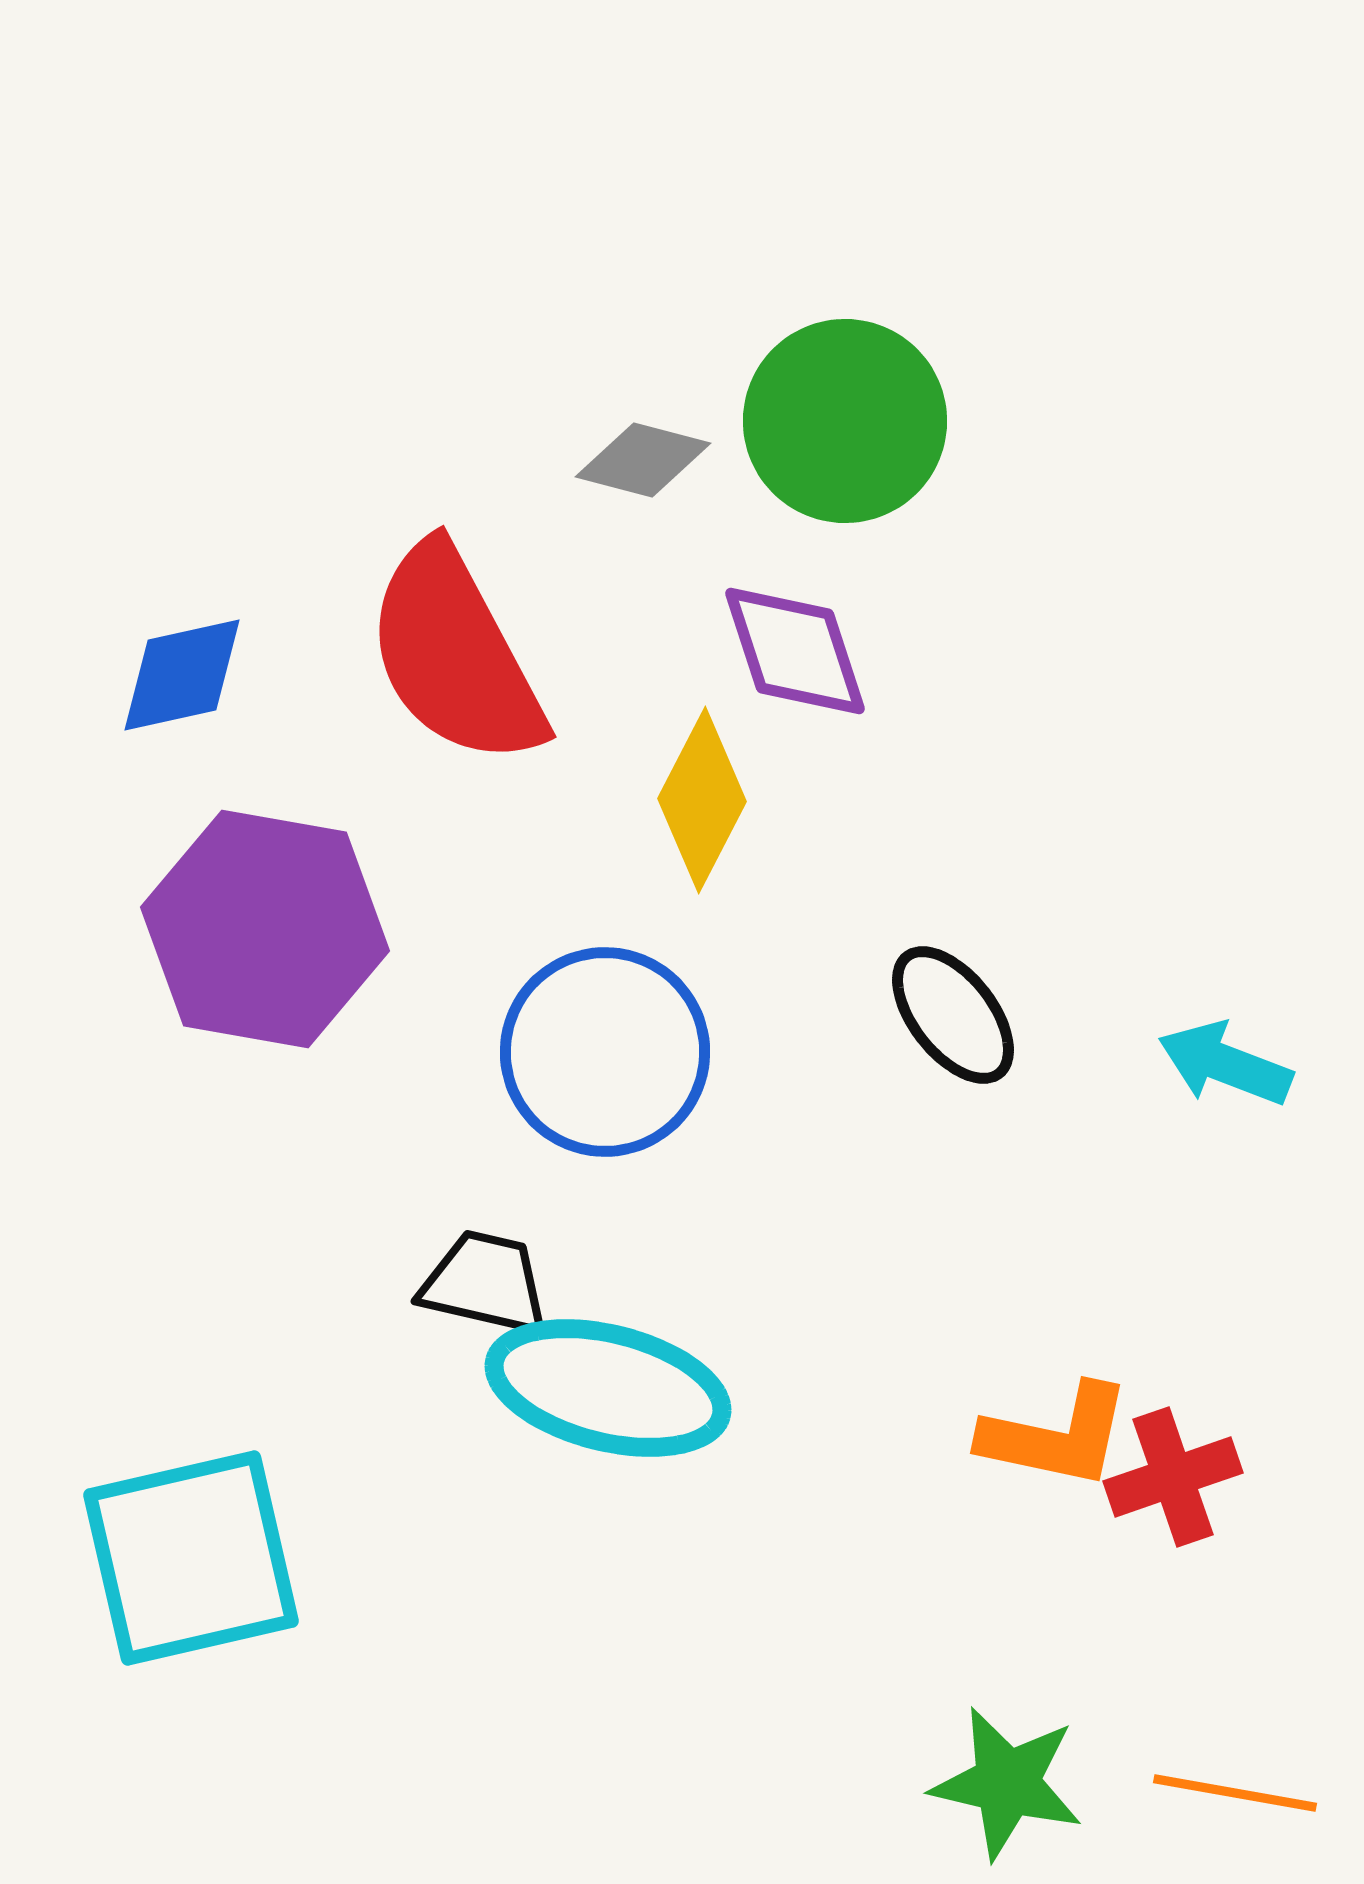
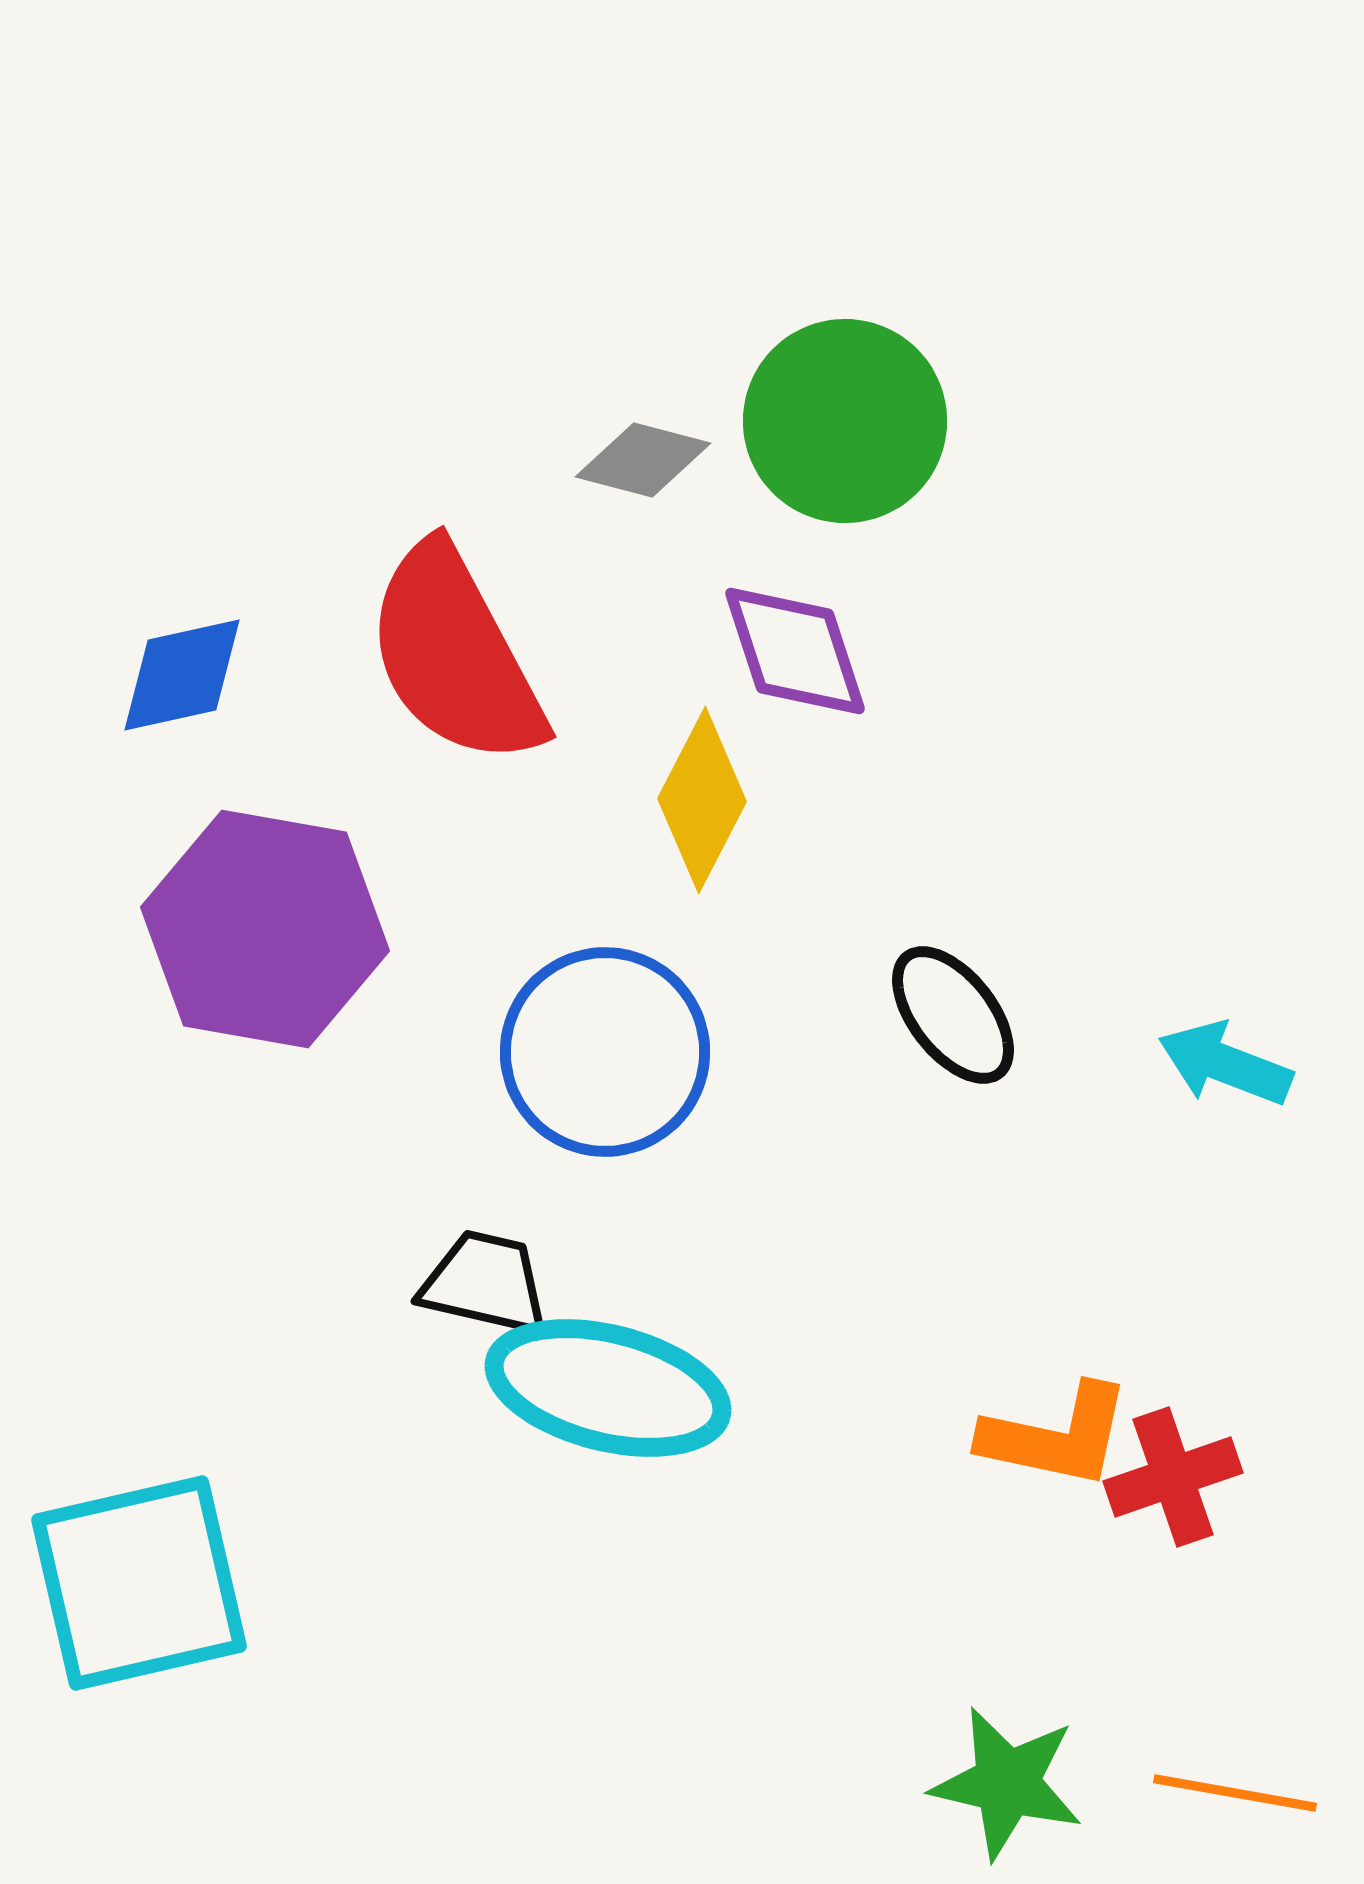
cyan square: moved 52 px left, 25 px down
